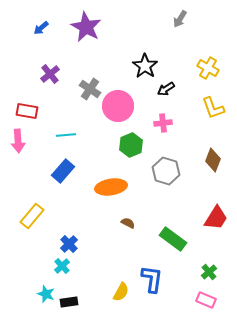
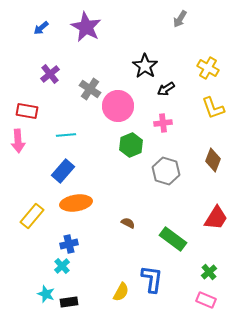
orange ellipse: moved 35 px left, 16 px down
blue cross: rotated 30 degrees clockwise
